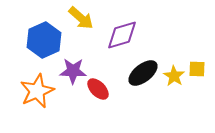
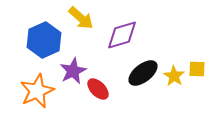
purple star: rotated 28 degrees counterclockwise
